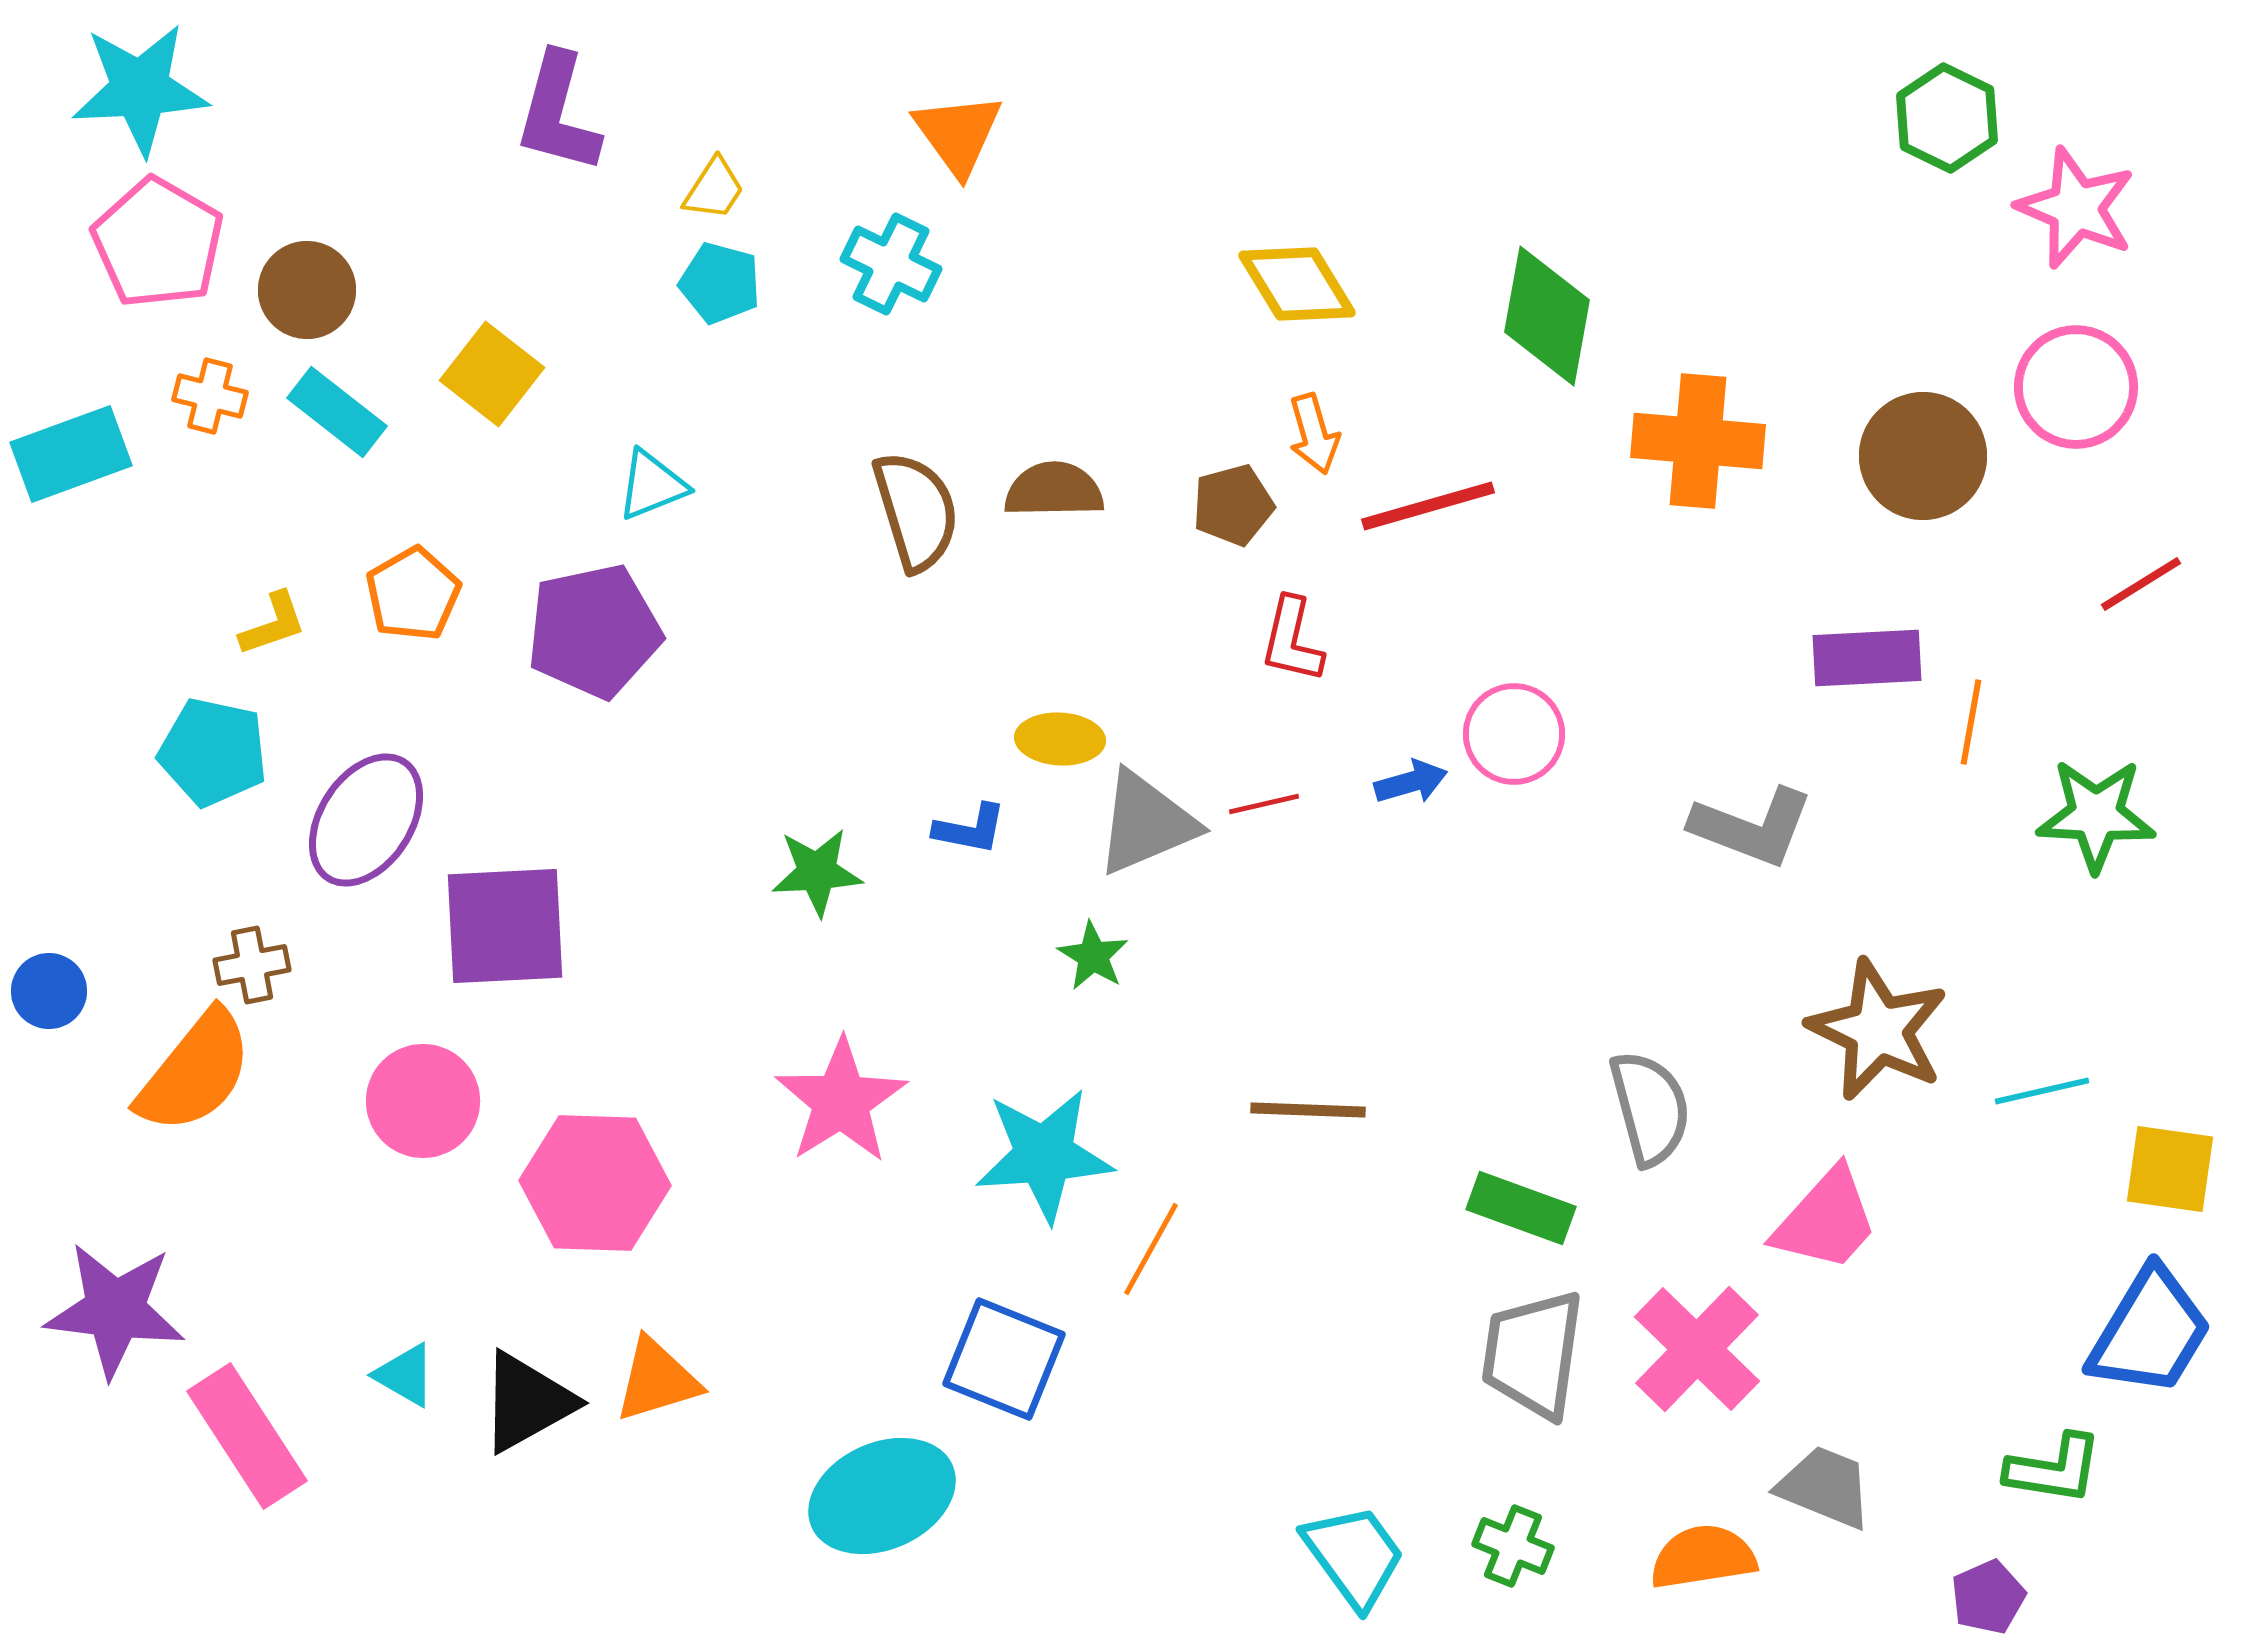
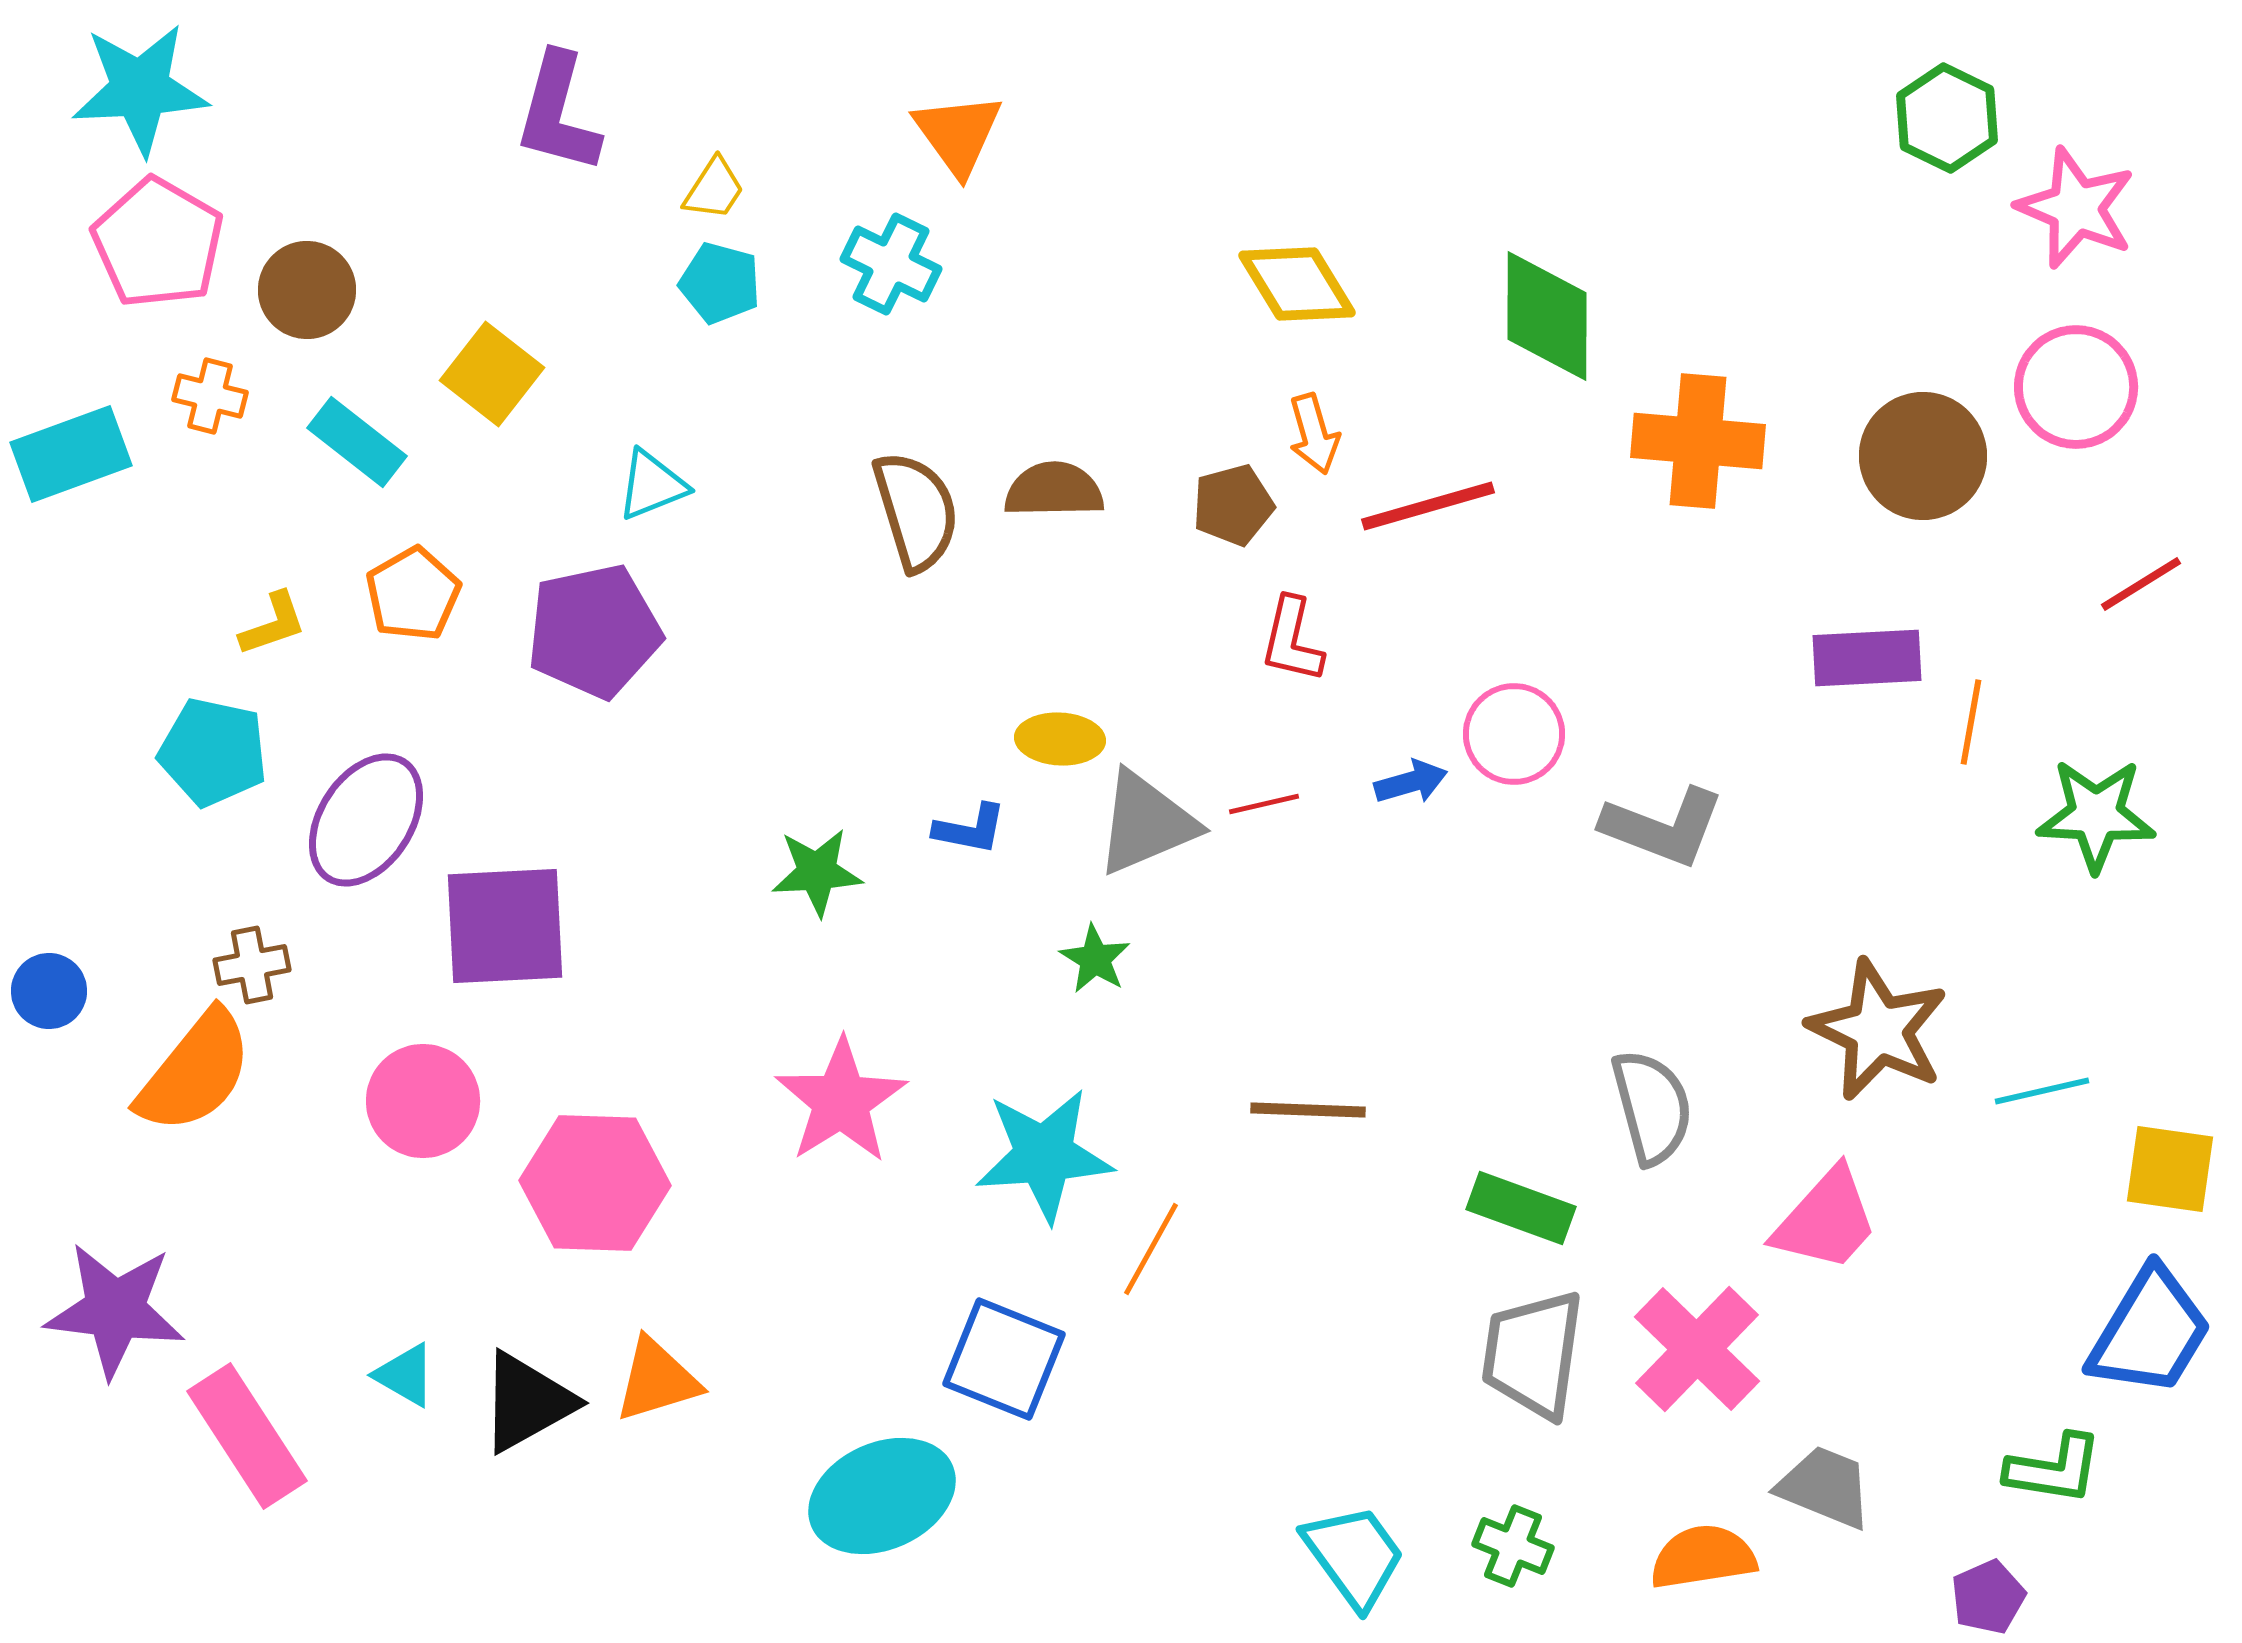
green diamond at (1547, 316): rotated 10 degrees counterclockwise
cyan rectangle at (337, 412): moved 20 px right, 30 px down
gray L-shape at (1752, 827): moved 89 px left
green star at (1093, 956): moved 2 px right, 3 px down
gray semicircle at (1650, 1108): moved 2 px right, 1 px up
